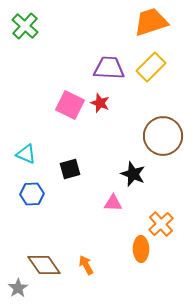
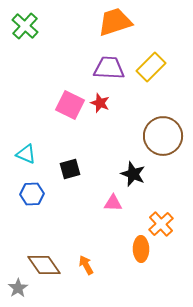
orange trapezoid: moved 36 px left
